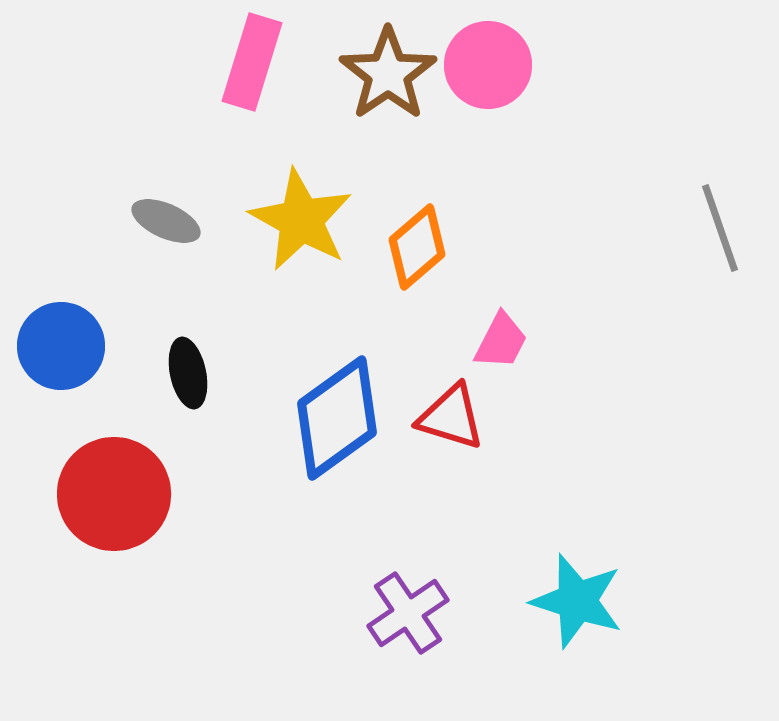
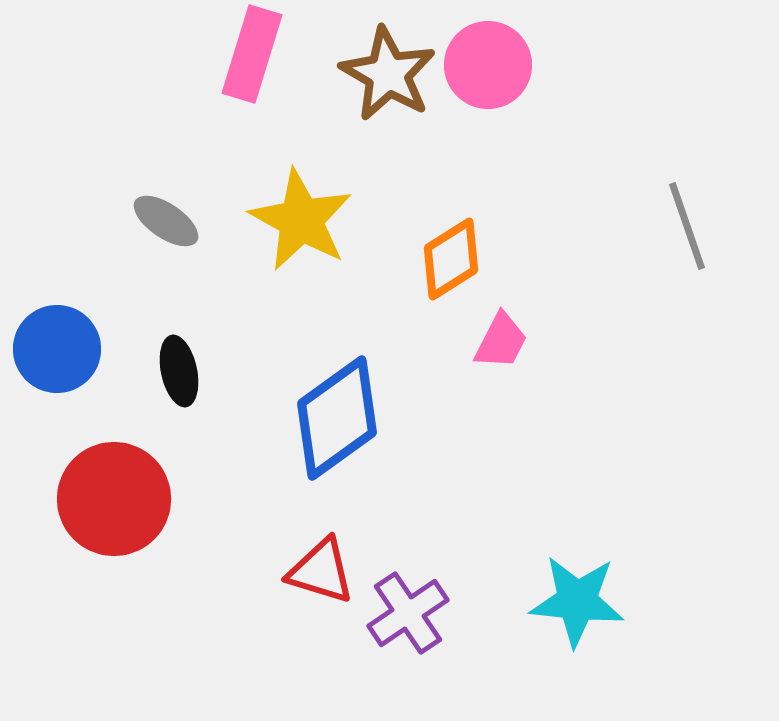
pink rectangle: moved 8 px up
brown star: rotated 8 degrees counterclockwise
gray ellipse: rotated 10 degrees clockwise
gray line: moved 33 px left, 2 px up
orange diamond: moved 34 px right, 12 px down; rotated 8 degrees clockwise
blue circle: moved 4 px left, 3 px down
black ellipse: moved 9 px left, 2 px up
red triangle: moved 130 px left, 154 px down
red circle: moved 5 px down
cyan star: rotated 12 degrees counterclockwise
